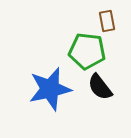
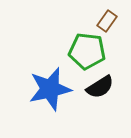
brown rectangle: rotated 45 degrees clockwise
black semicircle: rotated 84 degrees counterclockwise
